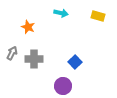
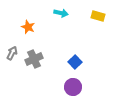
gray cross: rotated 24 degrees counterclockwise
purple circle: moved 10 px right, 1 px down
